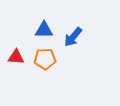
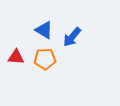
blue triangle: rotated 30 degrees clockwise
blue arrow: moved 1 px left
